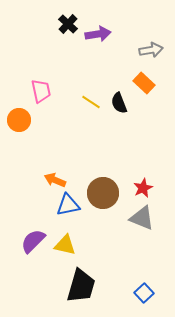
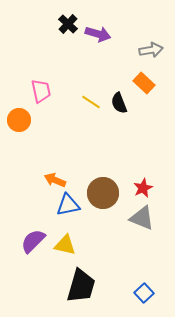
purple arrow: rotated 25 degrees clockwise
